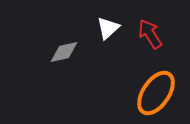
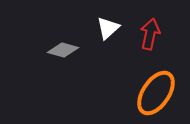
red arrow: rotated 44 degrees clockwise
gray diamond: moved 1 px left, 2 px up; rotated 28 degrees clockwise
